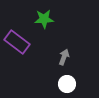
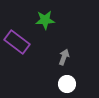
green star: moved 1 px right, 1 px down
